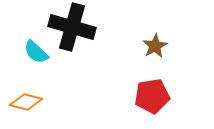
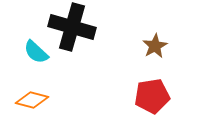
orange diamond: moved 6 px right, 2 px up
